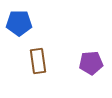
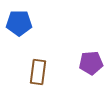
brown rectangle: moved 11 px down; rotated 15 degrees clockwise
